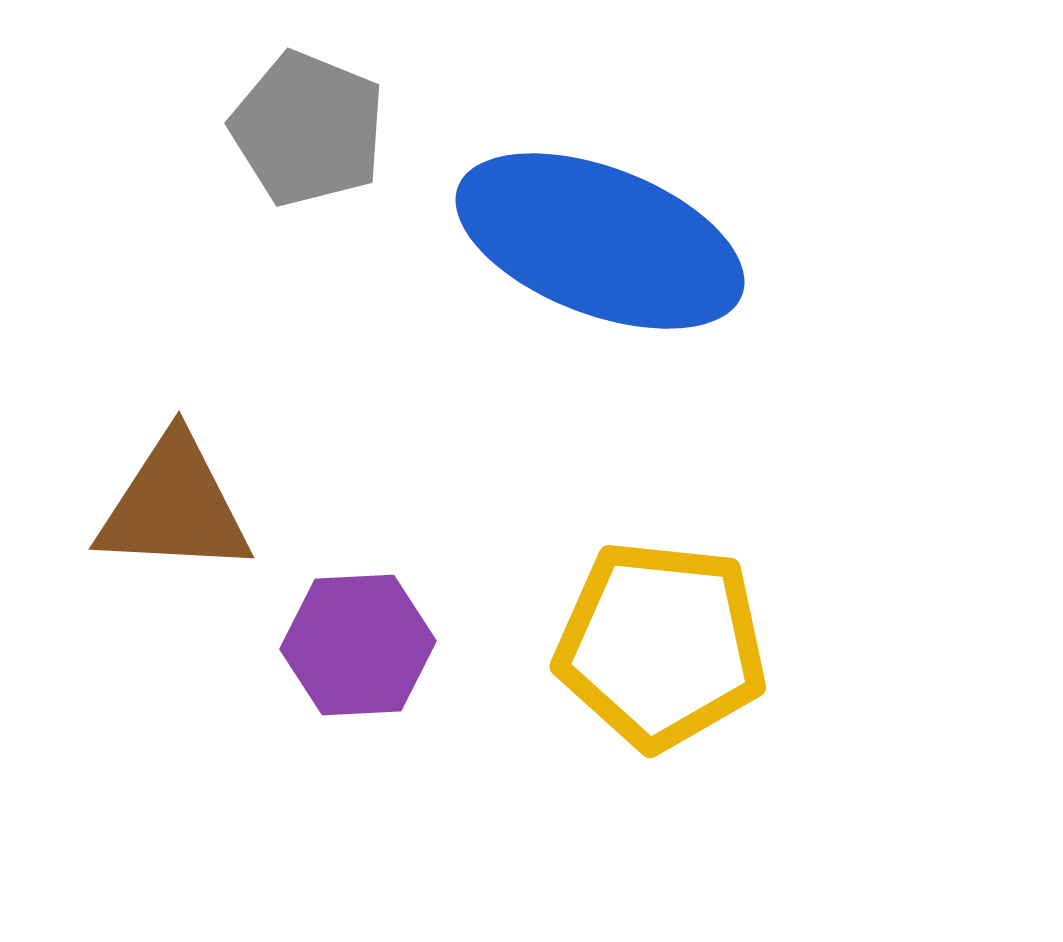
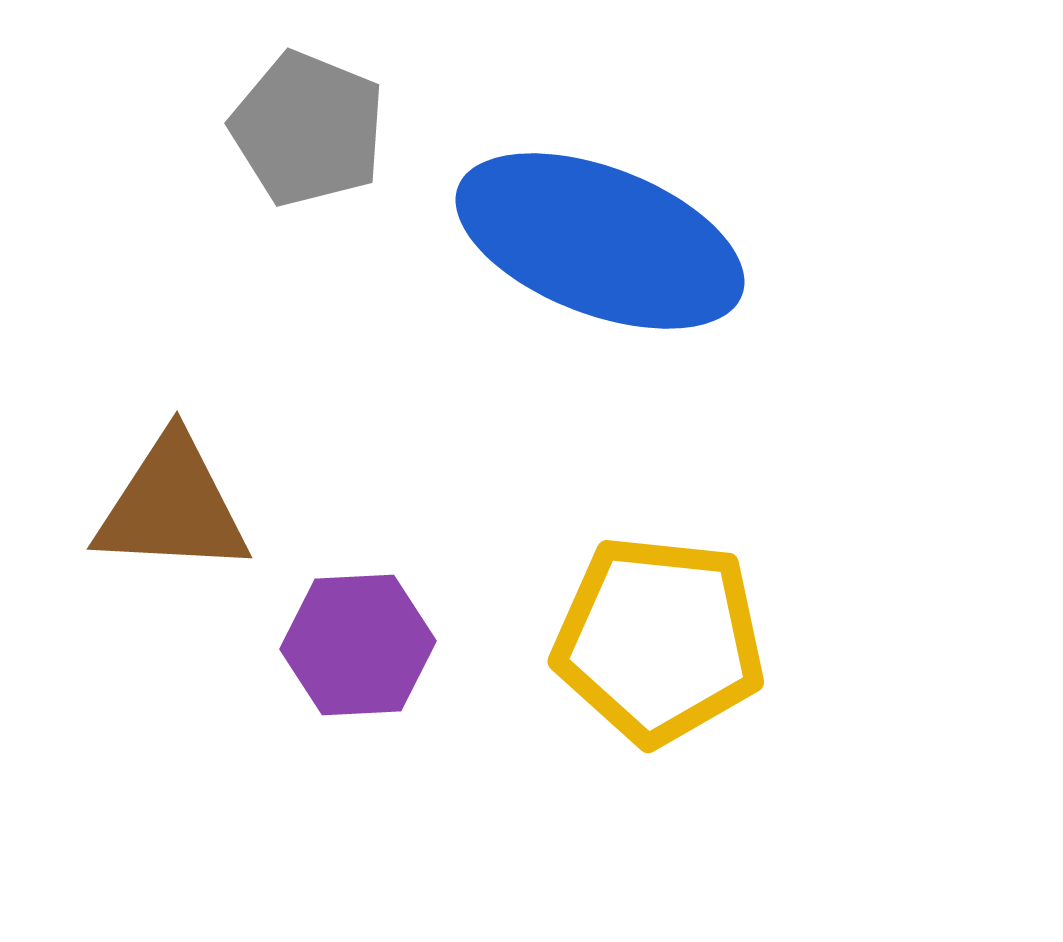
brown triangle: moved 2 px left
yellow pentagon: moved 2 px left, 5 px up
